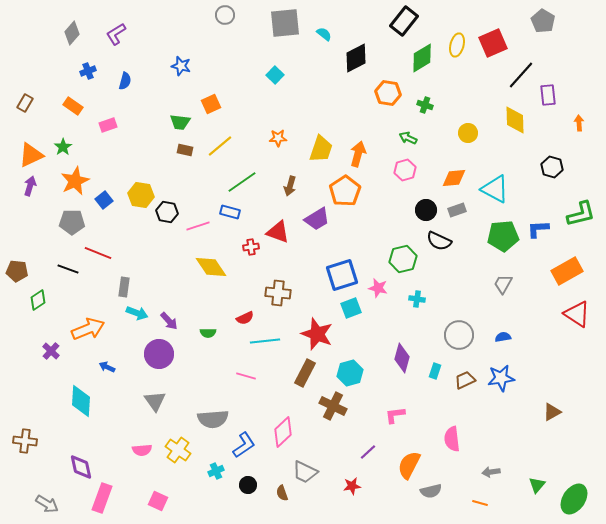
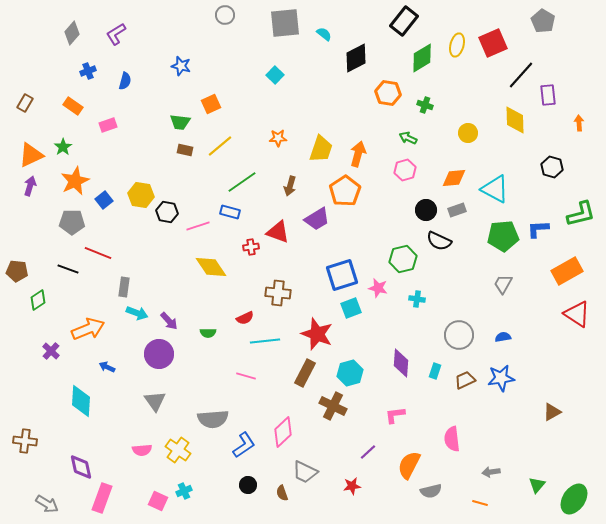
purple diamond at (402, 358): moved 1 px left, 5 px down; rotated 12 degrees counterclockwise
cyan cross at (216, 471): moved 32 px left, 20 px down
